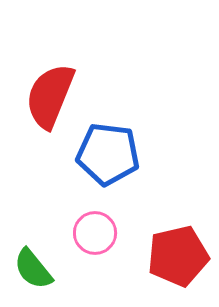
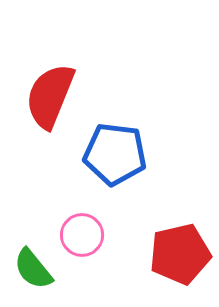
blue pentagon: moved 7 px right
pink circle: moved 13 px left, 2 px down
red pentagon: moved 2 px right, 2 px up
